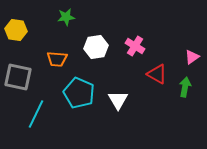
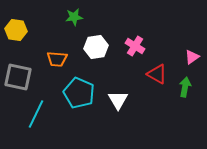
green star: moved 8 px right
